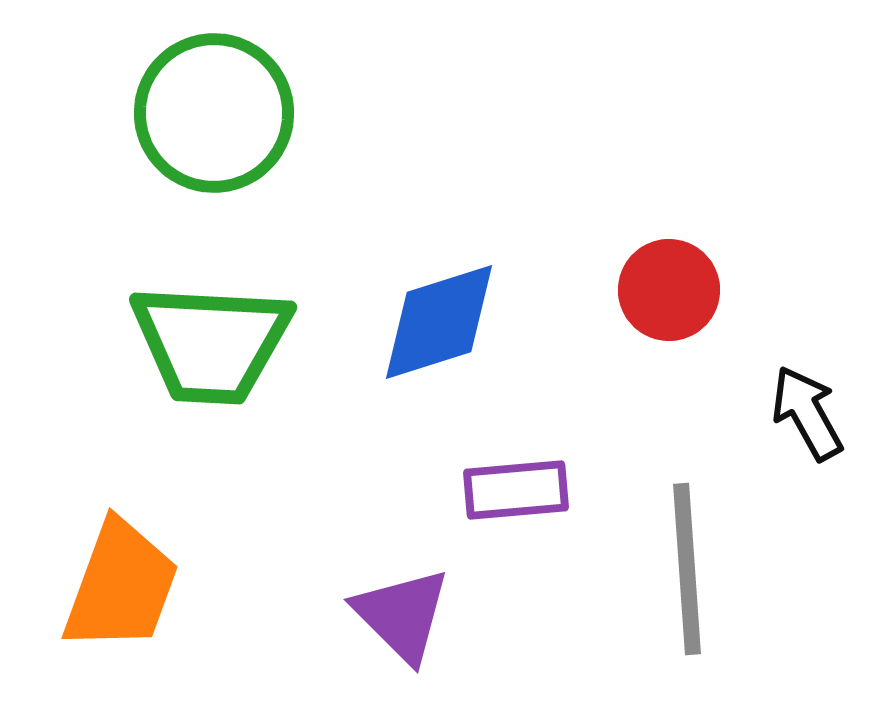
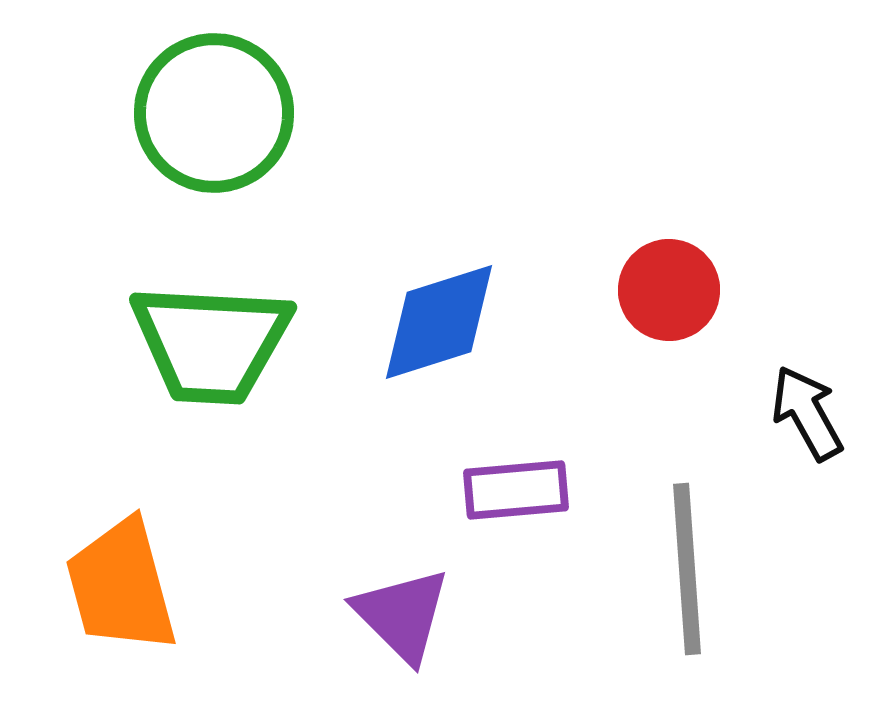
orange trapezoid: rotated 145 degrees clockwise
